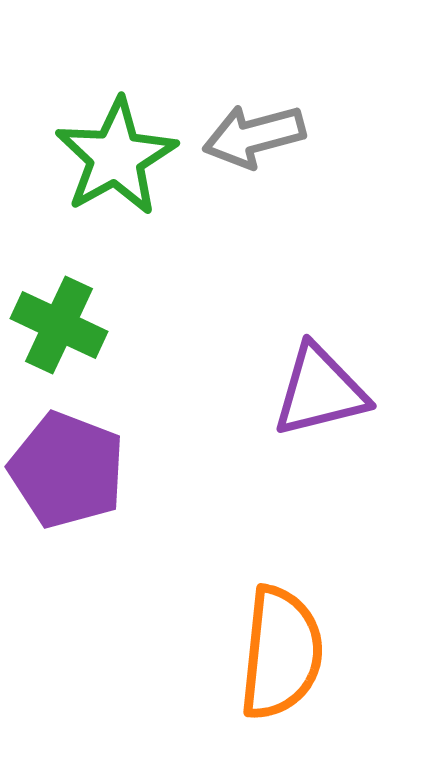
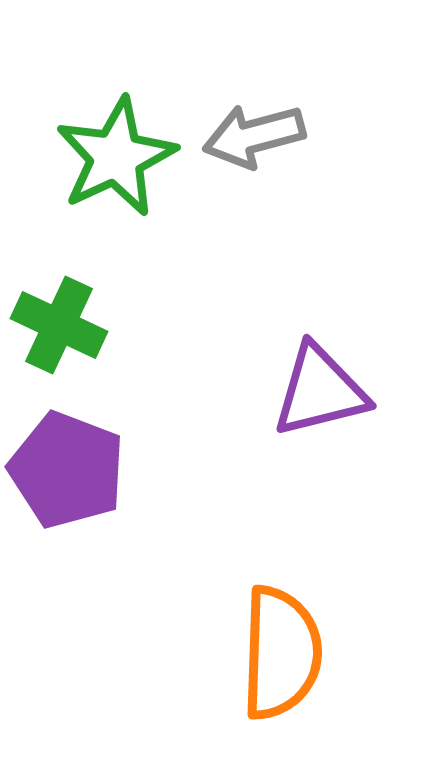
green star: rotated 4 degrees clockwise
orange semicircle: rotated 4 degrees counterclockwise
